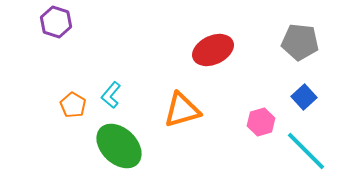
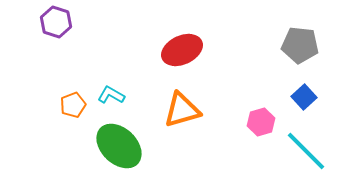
gray pentagon: moved 3 px down
red ellipse: moved 31 px left
cyan L-shape: rotated 80 degrees clockwise
orange pentagon: rotated 20 degrees clockwise
